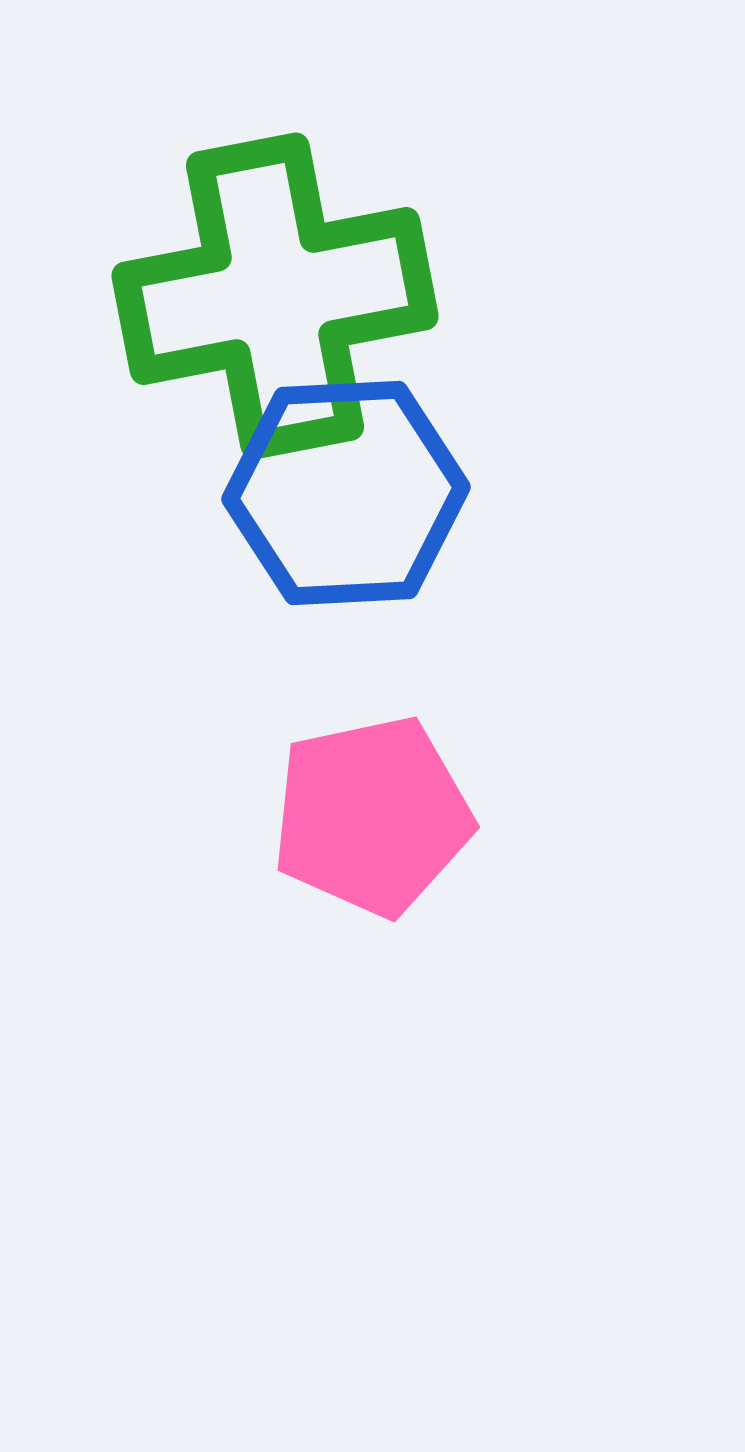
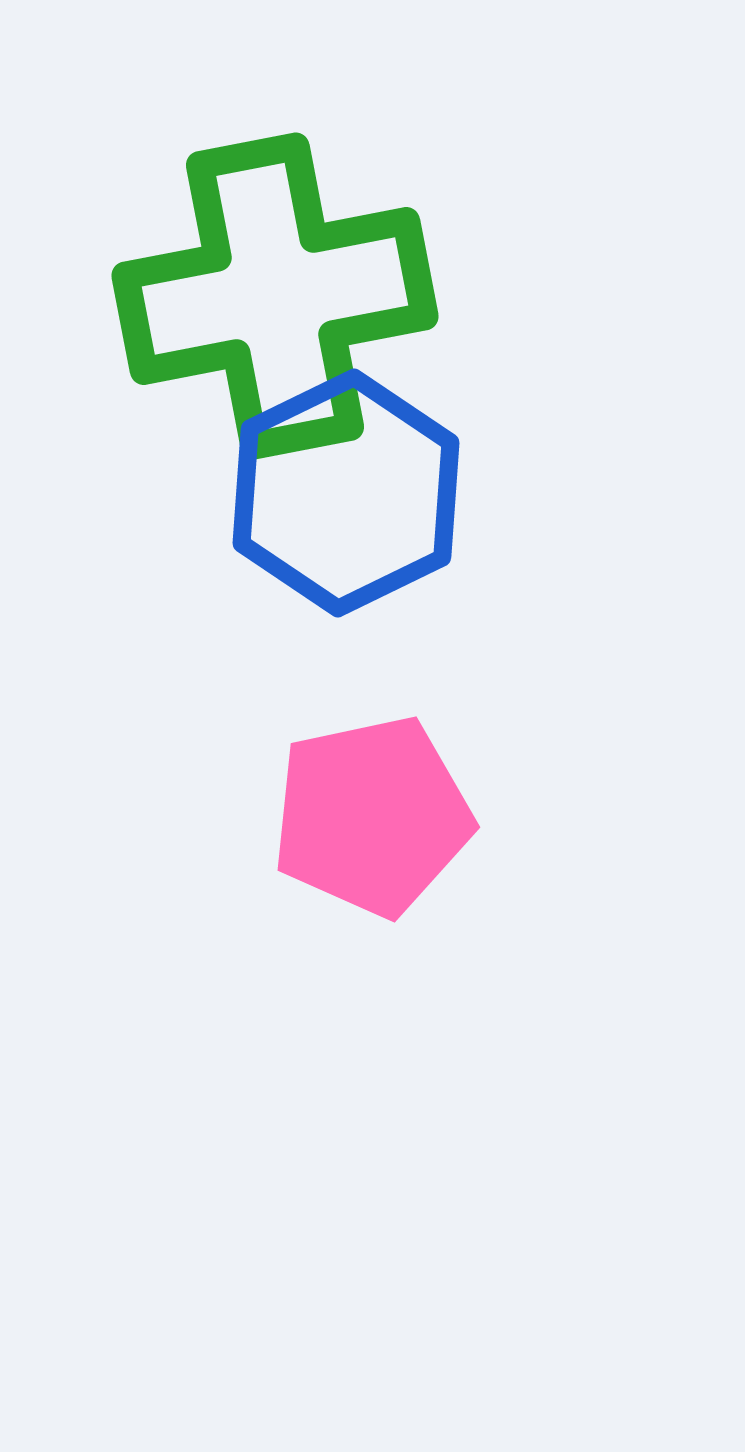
blue hexagon: rotated 23 degrees counterclockwise
